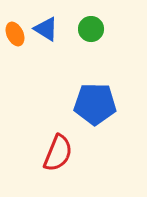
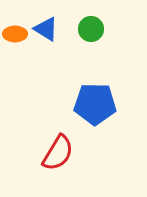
orange ellipse: rotated 65 degrees counterclockwise
red semicircle: rotated 9 degrees clockwise
